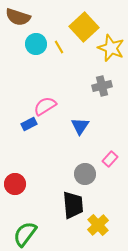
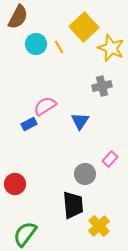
brown semicircle: rotated 80 degrees counterclockwise
blue triangle: moved 5 px up
yellow cross: moved 1 px right, 1 px down
